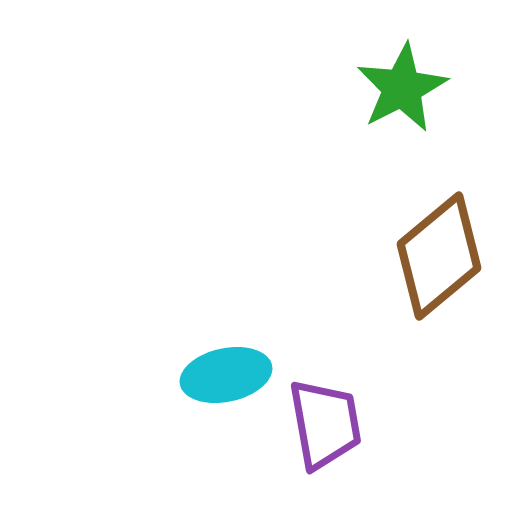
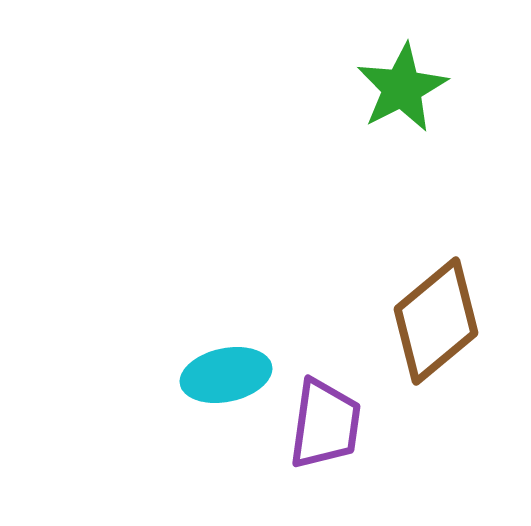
brown diamond: moved 3 px left, 65 px down
purple trapezoid: rotated 18 degrees clockwise
